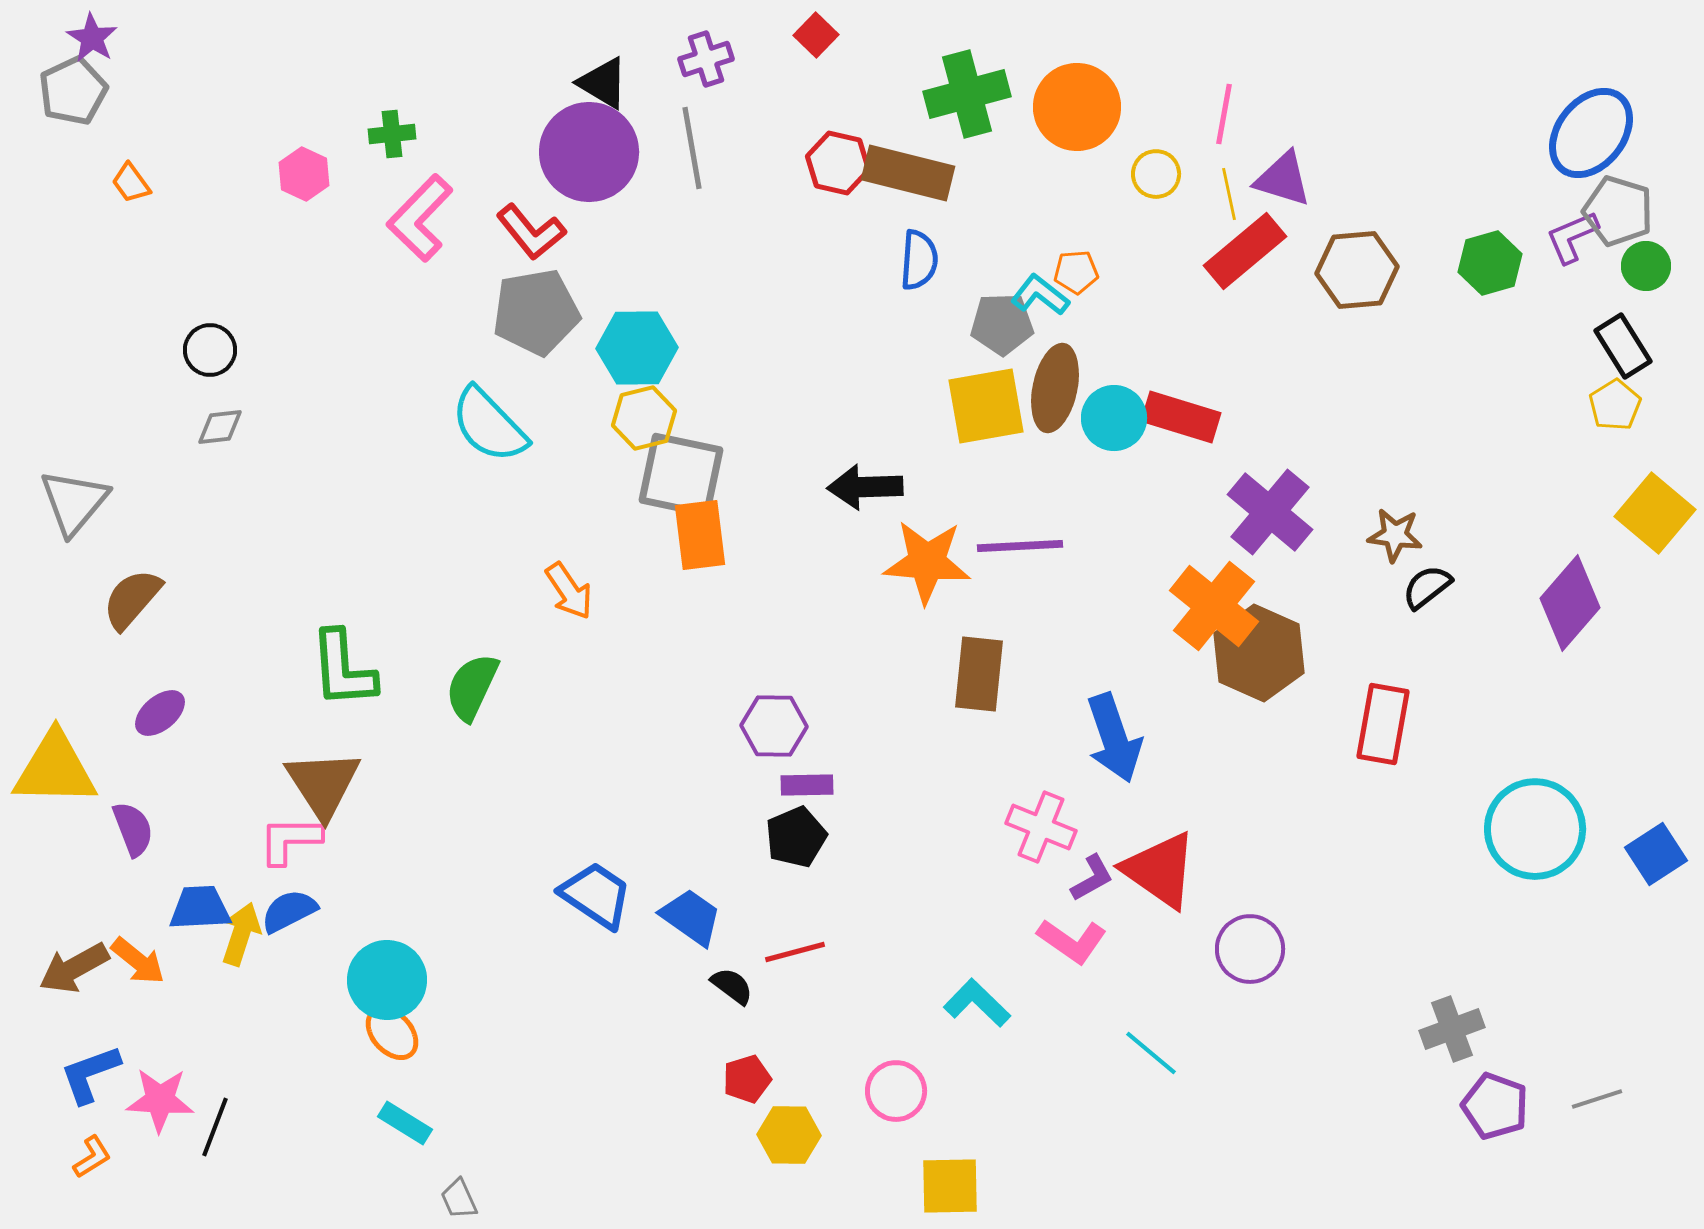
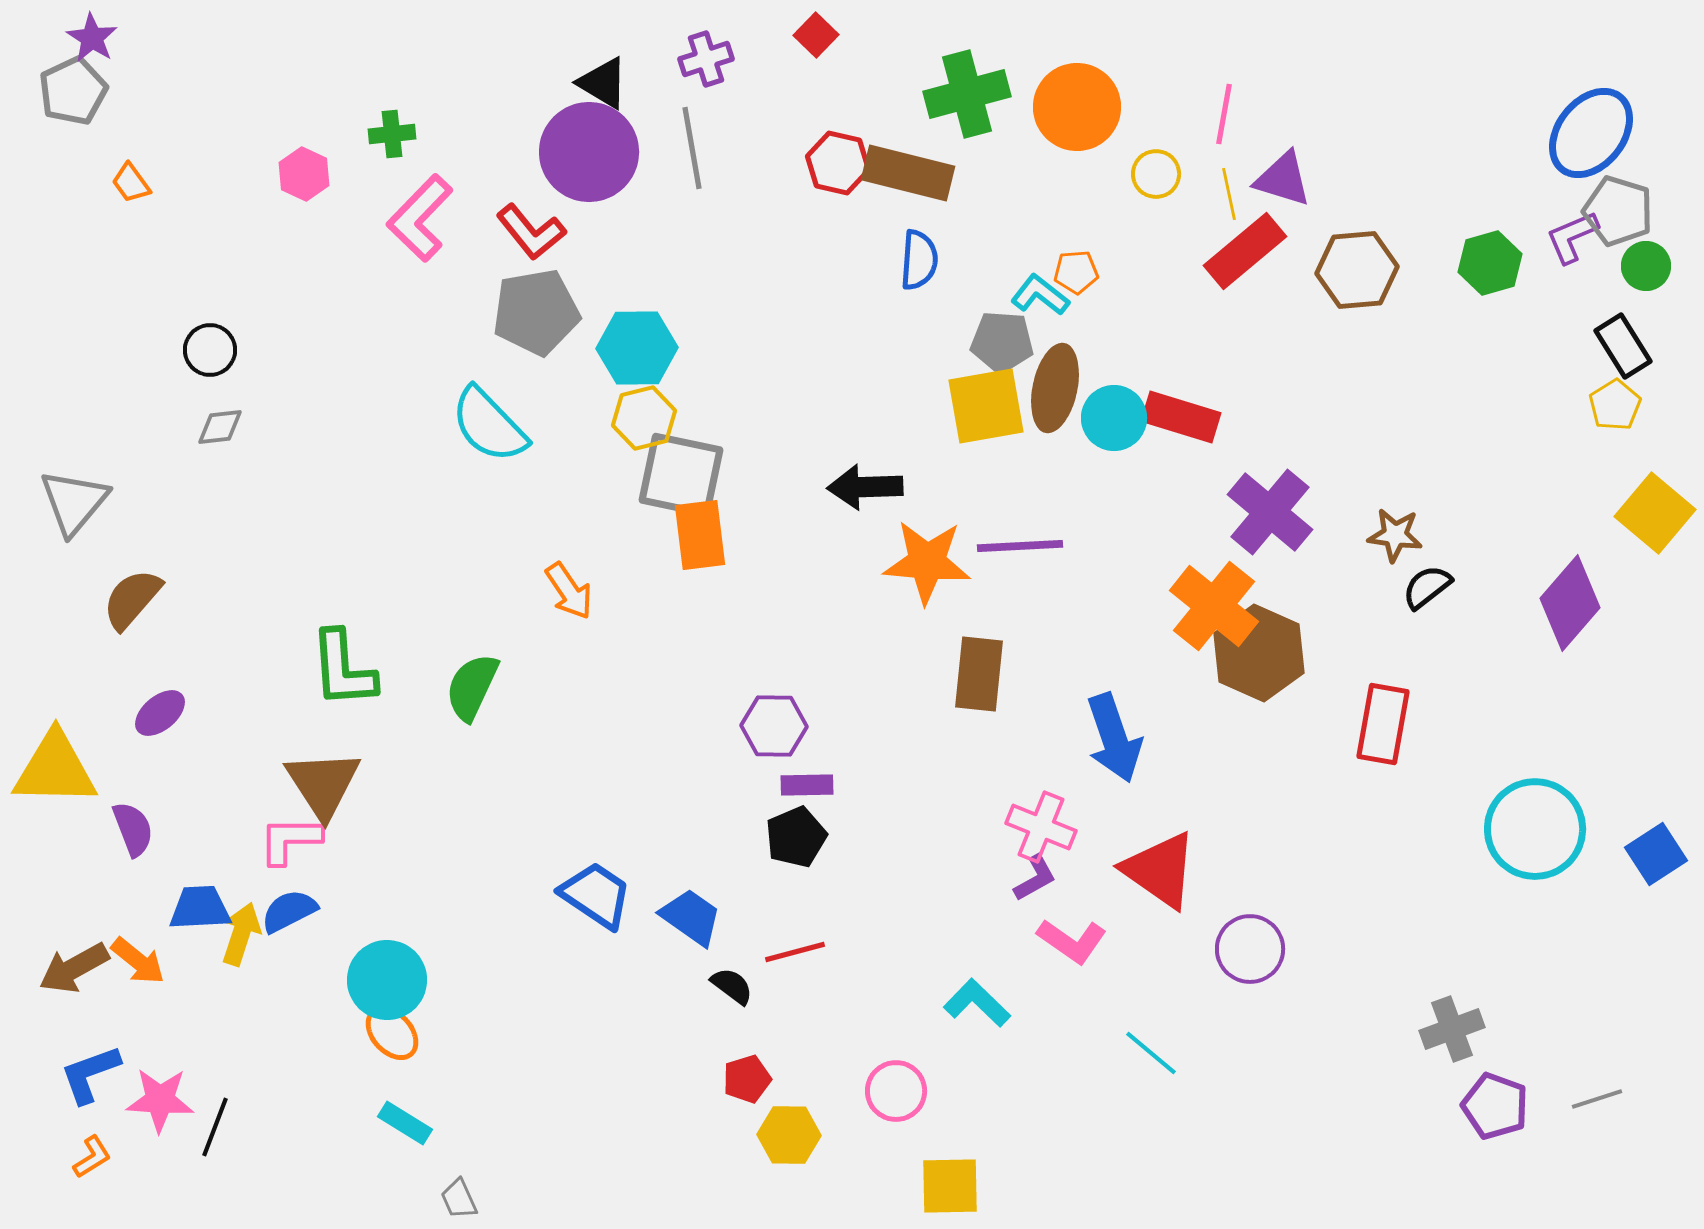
gray pentagon at (1002, 324): moved 18 px down; rotated 6 degrees clockwise
purple L-shape at (1092, 878): moved 57 px left
